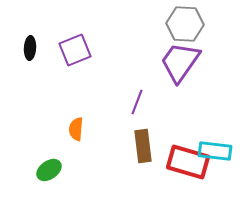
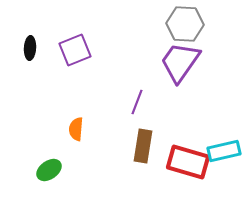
brown rectangle: rotated 16 degrees clockwise
cyan rectangle: moved 9 px right; rotated 20 degrees counterclockwise
